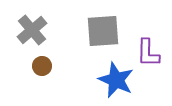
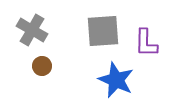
gray cross: rotated 20 degrees counterclockwise
purple L-shape: moved 2 px left, 10 px up
